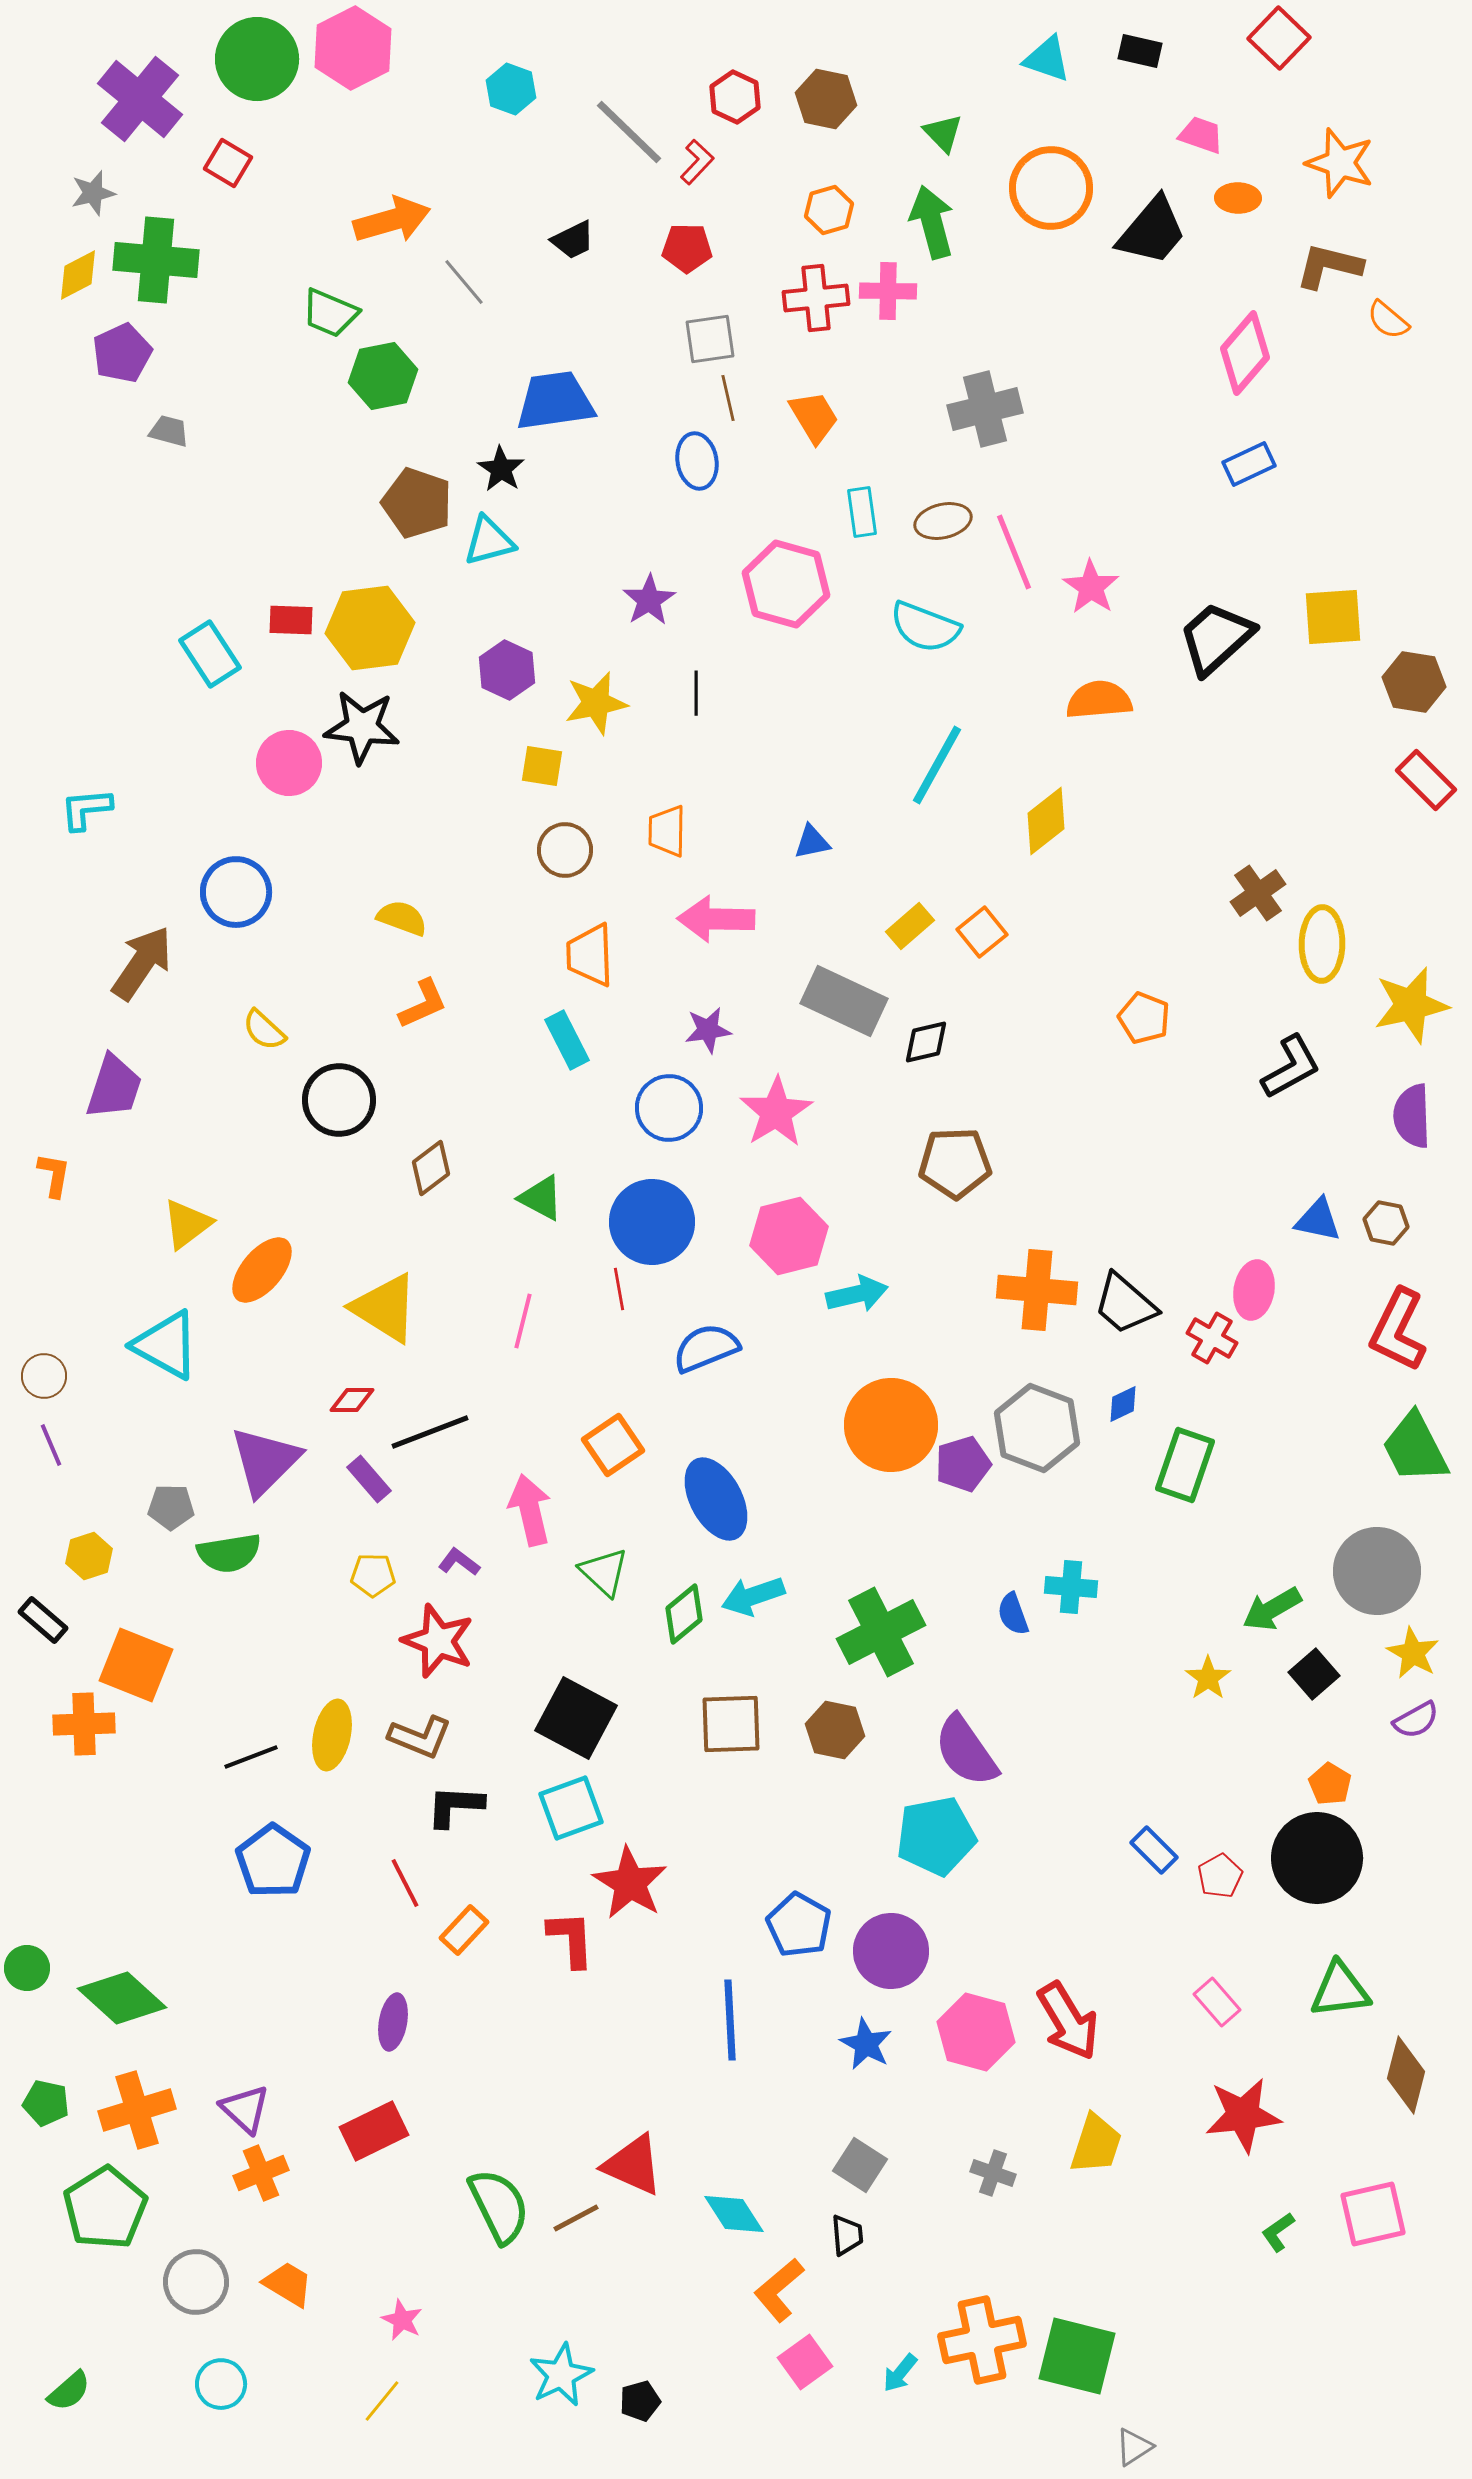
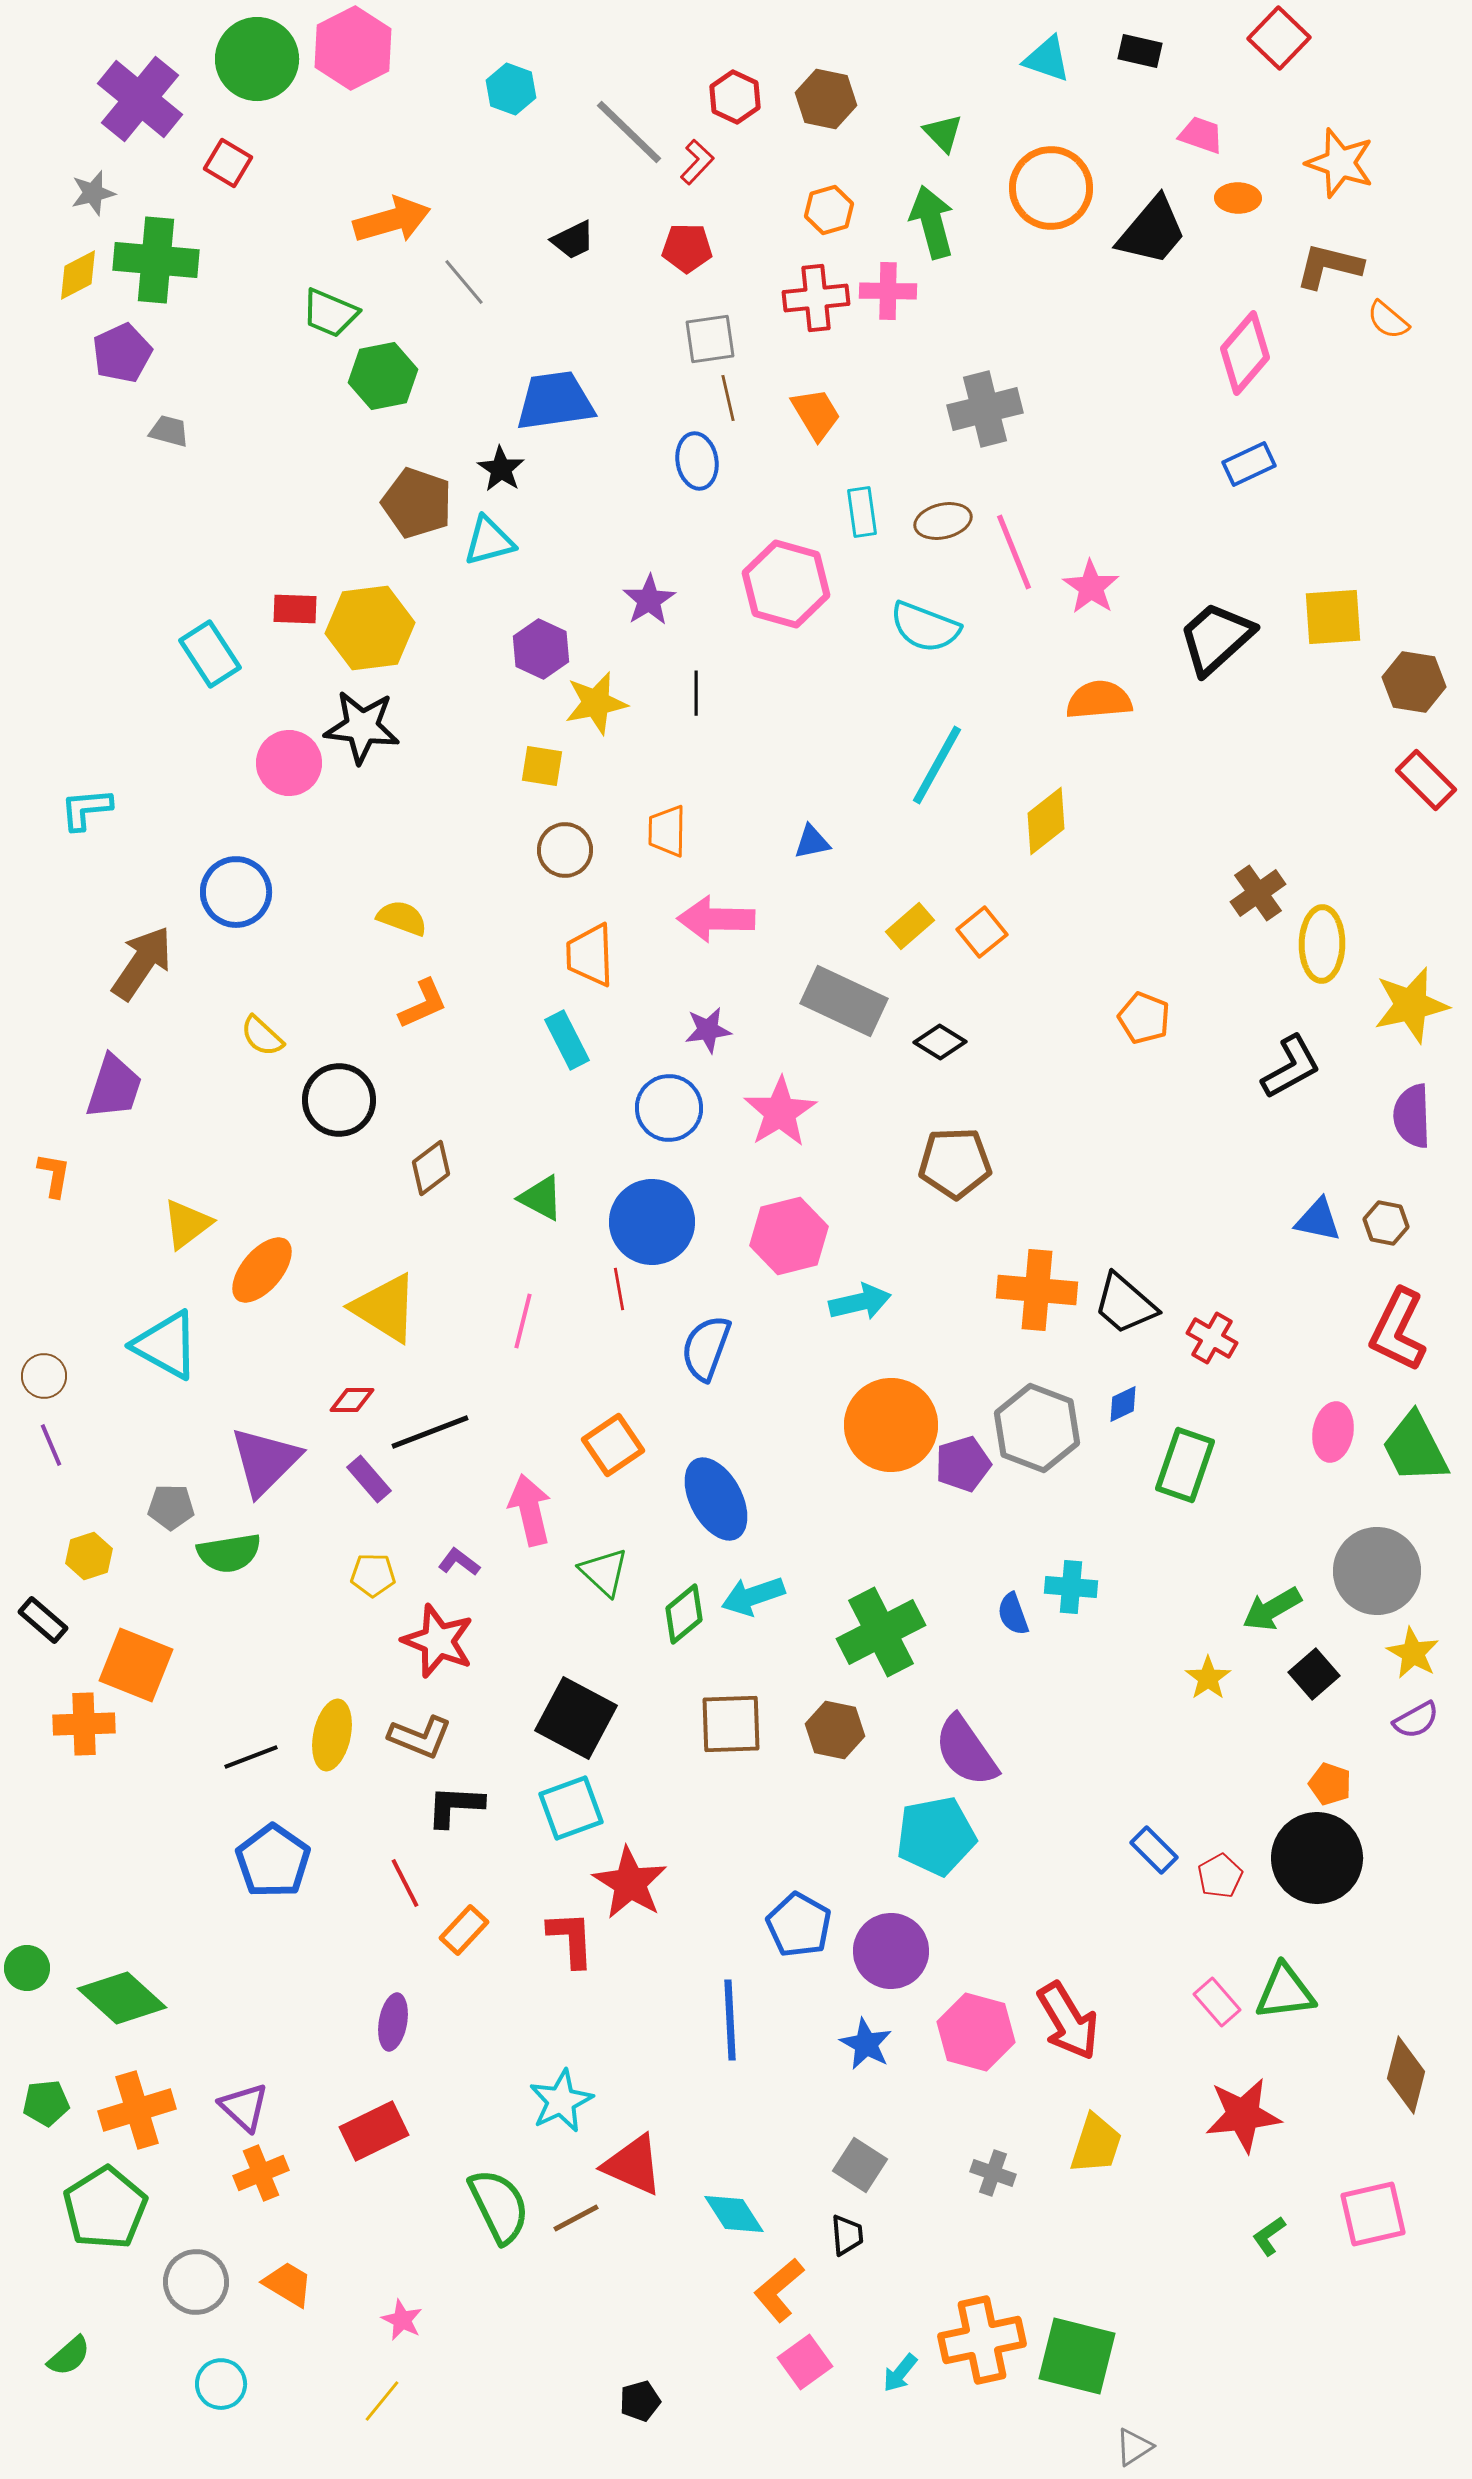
orange trapezoid at (814, 417): moved 2 px right, 3 px up
red rectangle at (291, 620): moved 4 px right, 11 px up
purple hexagon at (507, 670): moved 34 px right, 21 px up
yellow semicircle at (264, 1030): moved 2 px left, 6 px down
black diamond at (926, 1042): moved 14 px right; rotated 45 degrees clockwise
pink star at (776, 1112): moved 4 px right
pink ellipse at (1254, 1290): moved 79 px right, 142 px down
cyan arrow at (857, 1294): moved 3 px right, 8 px down
blue semicircle at (706, 1348): rotated 48 degrees counterclockwise
orange pentagon at (1330, 1784): rotated 12 degrees counterclockwise
green triangle at (1340, 1990): moved 55 px left, 2 px down
green pentagon at (46, 2103): rotated 18 degrees counterclockwise
purple triangle at (245, 2109): moved 1 px left, 2 px up
green L-shape at (1278, 2232): moved 9 px left, 4 px down
cyan star at (561, 2375): moved 274 px up
green semicircle at (69, 2391): moved 35 px up
